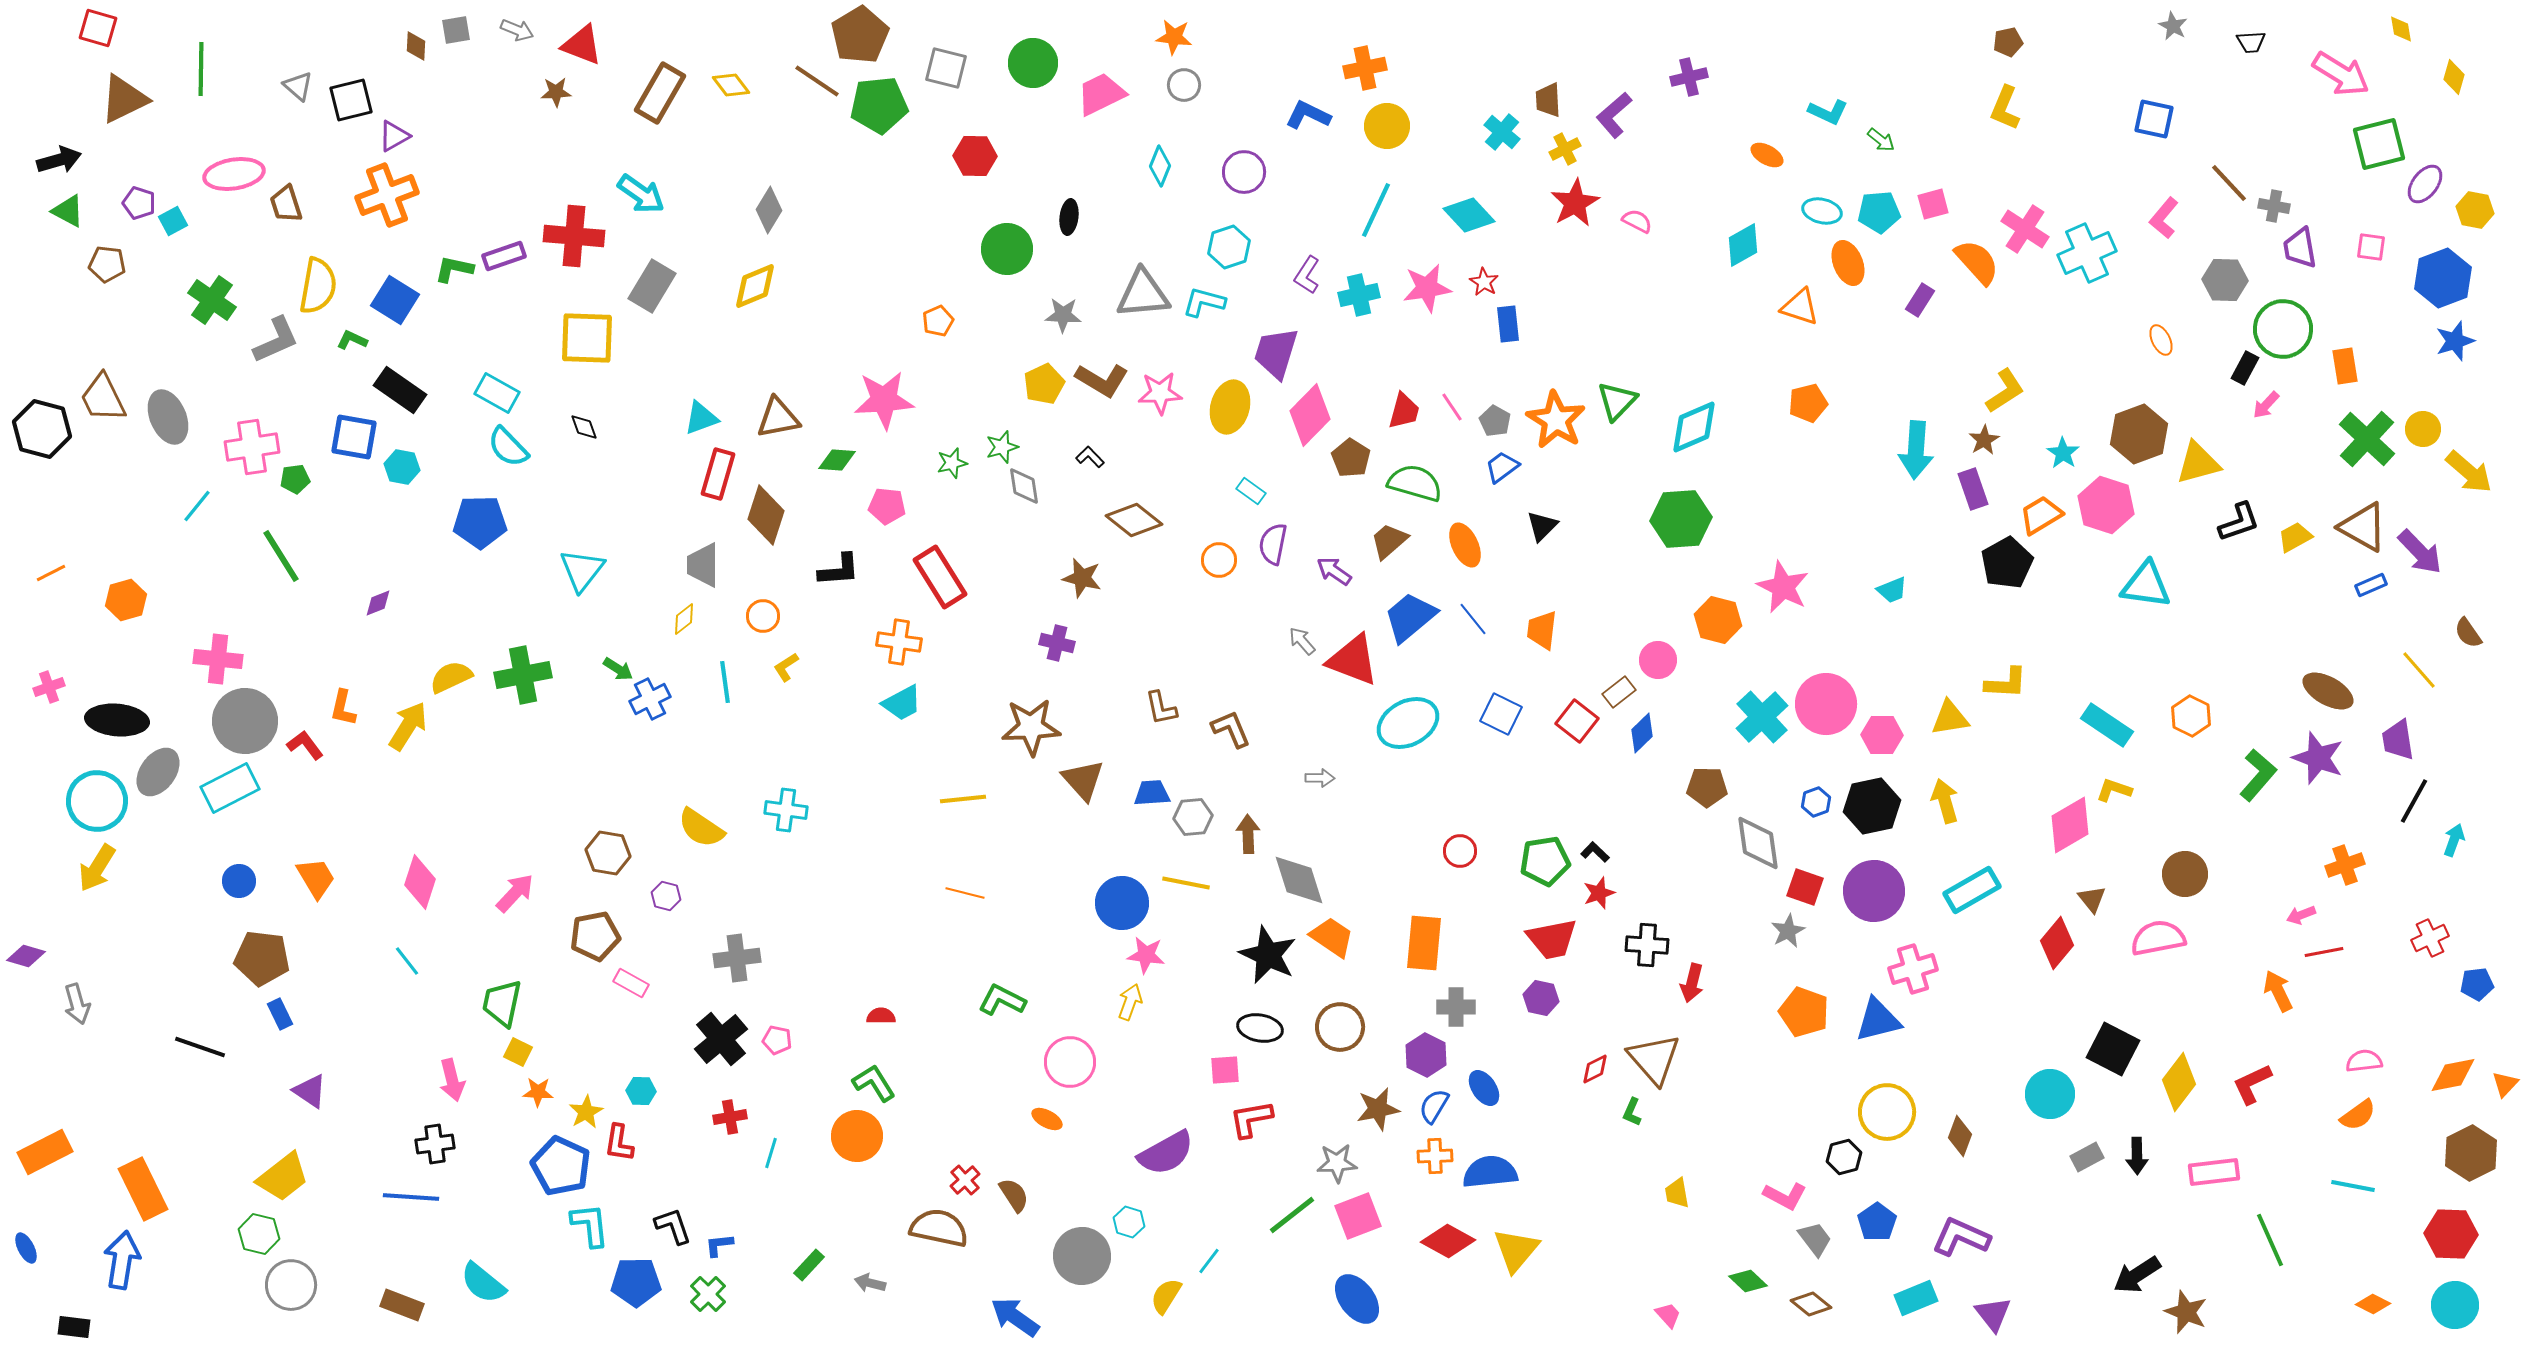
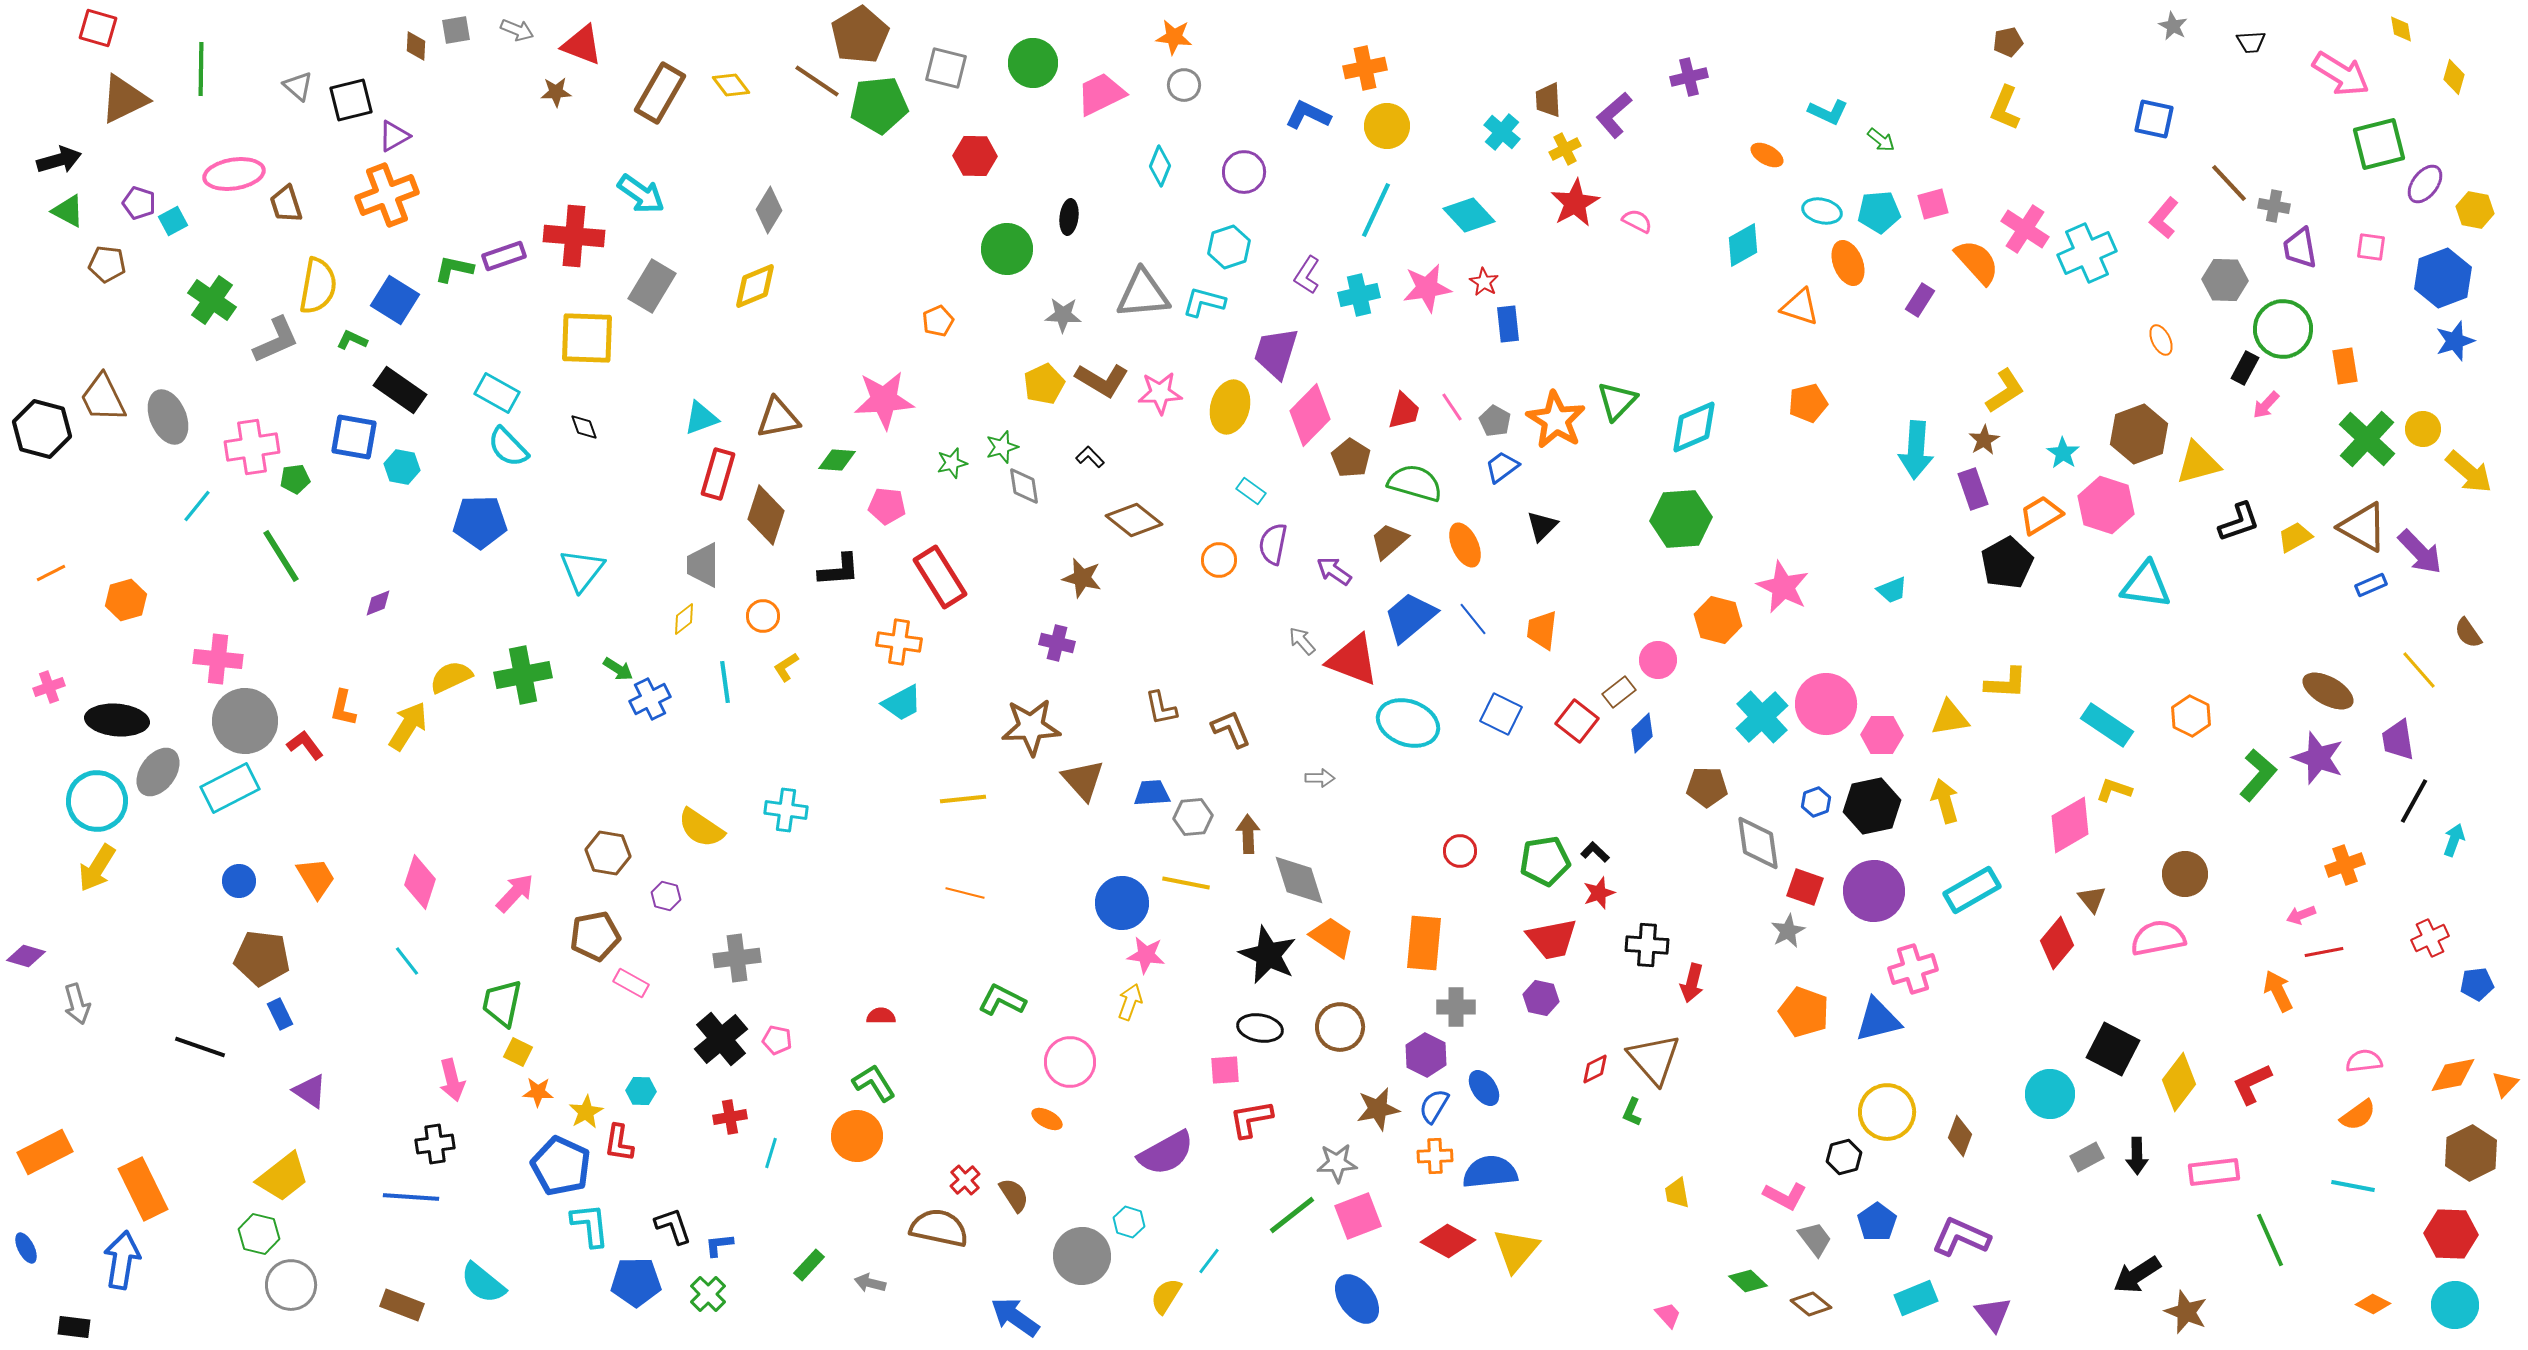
cyan ellipse at (1408, 723): rotated 48 degrees clockwise
